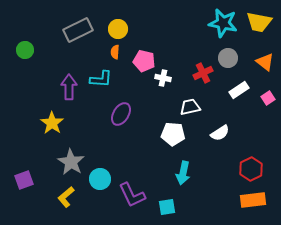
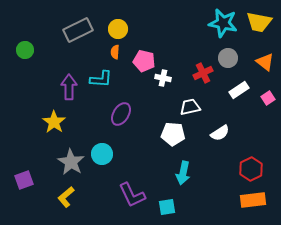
yellow star: moved 2 px right, 1 px up
cyan circle: moved 2 px right, 25 px up
